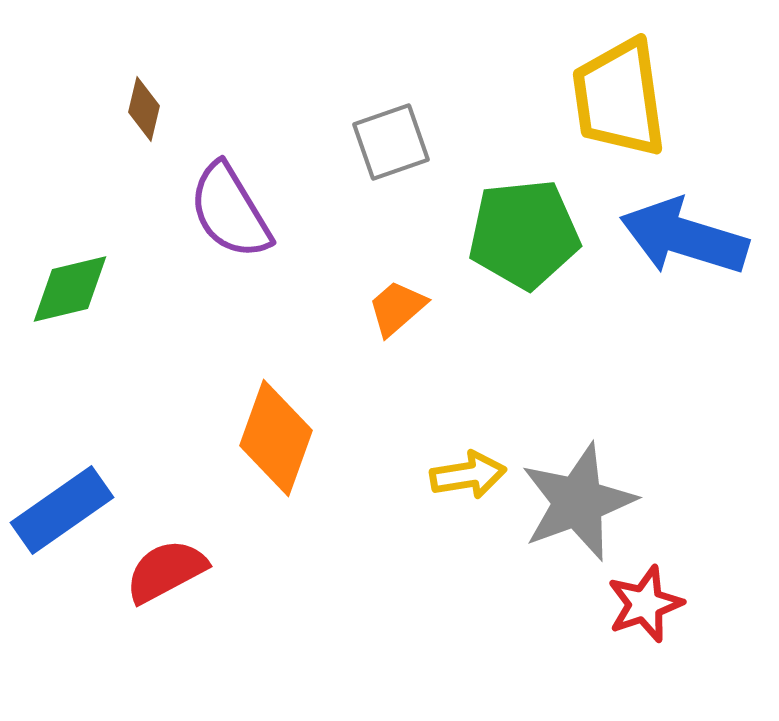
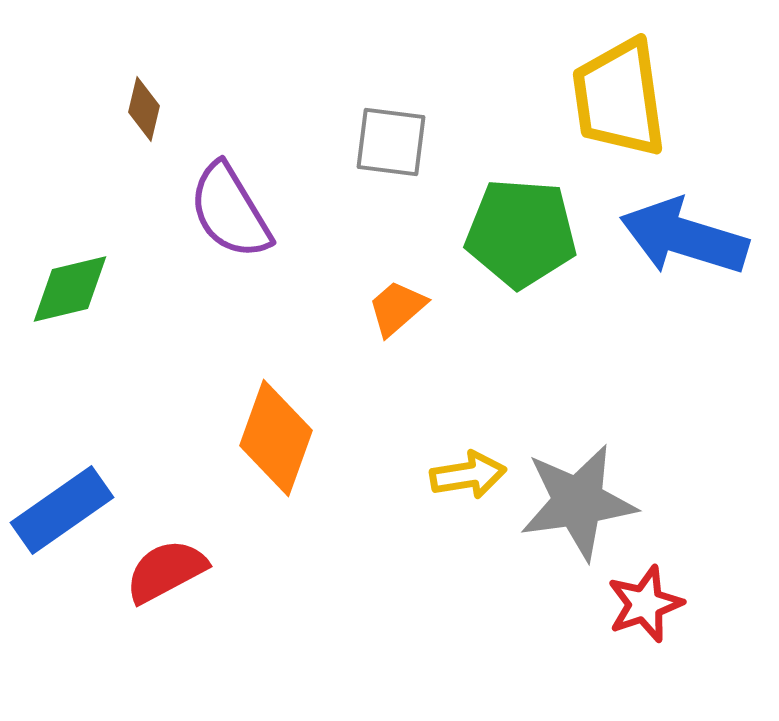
gray square: rotated 26 degrees clockwise
green pentagon: moved 3 px left, 1 px up; rotated 10 degrees clockwise
gray star: rotated 12 degrees clockwise
